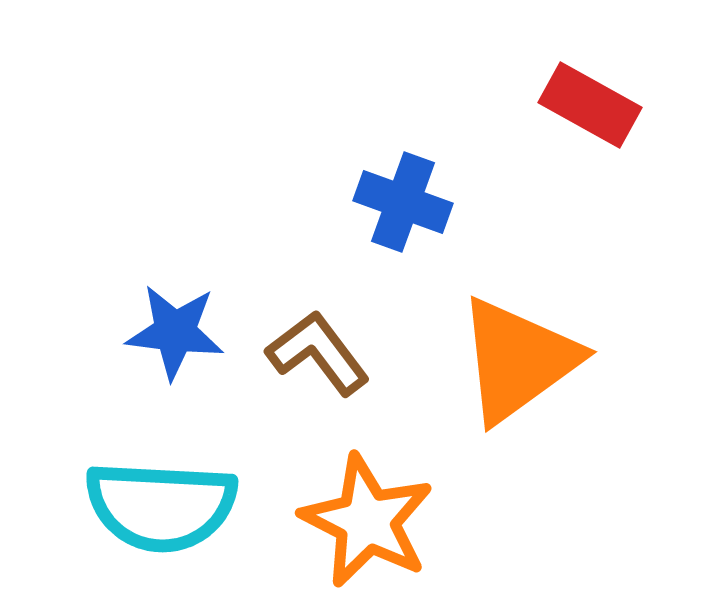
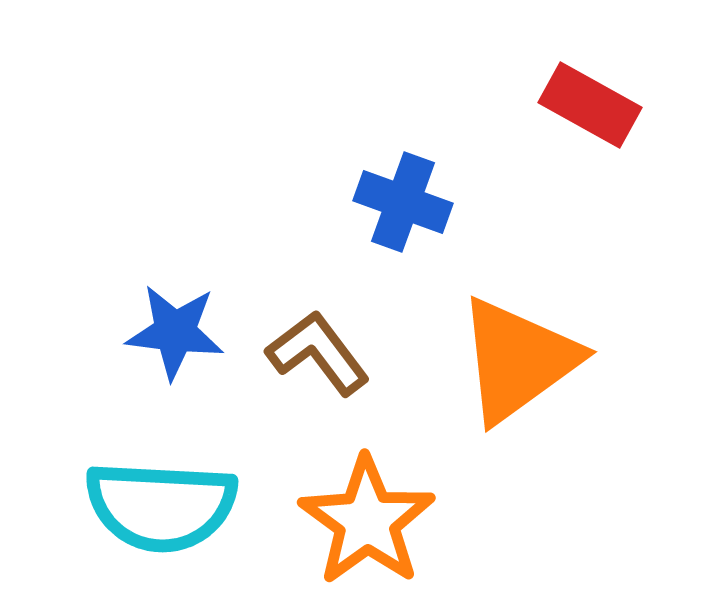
orange star: rotated 9 degrees clockwise
